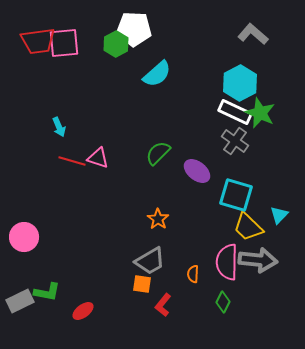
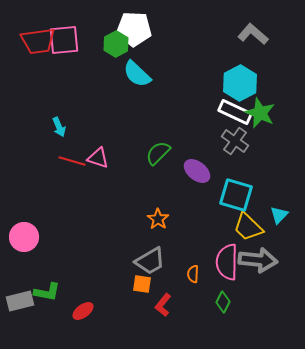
pink square: moved 3 px up
cyan semicircle: moved 20 px left; rotated 84 degrees clockwise
gray rectangle: rotated 12 degrees clockwise
